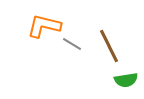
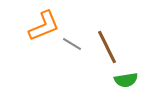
orange L-shape: rotated 144 degrees clockwise
brown line: moved 2 px left, 1 px down
